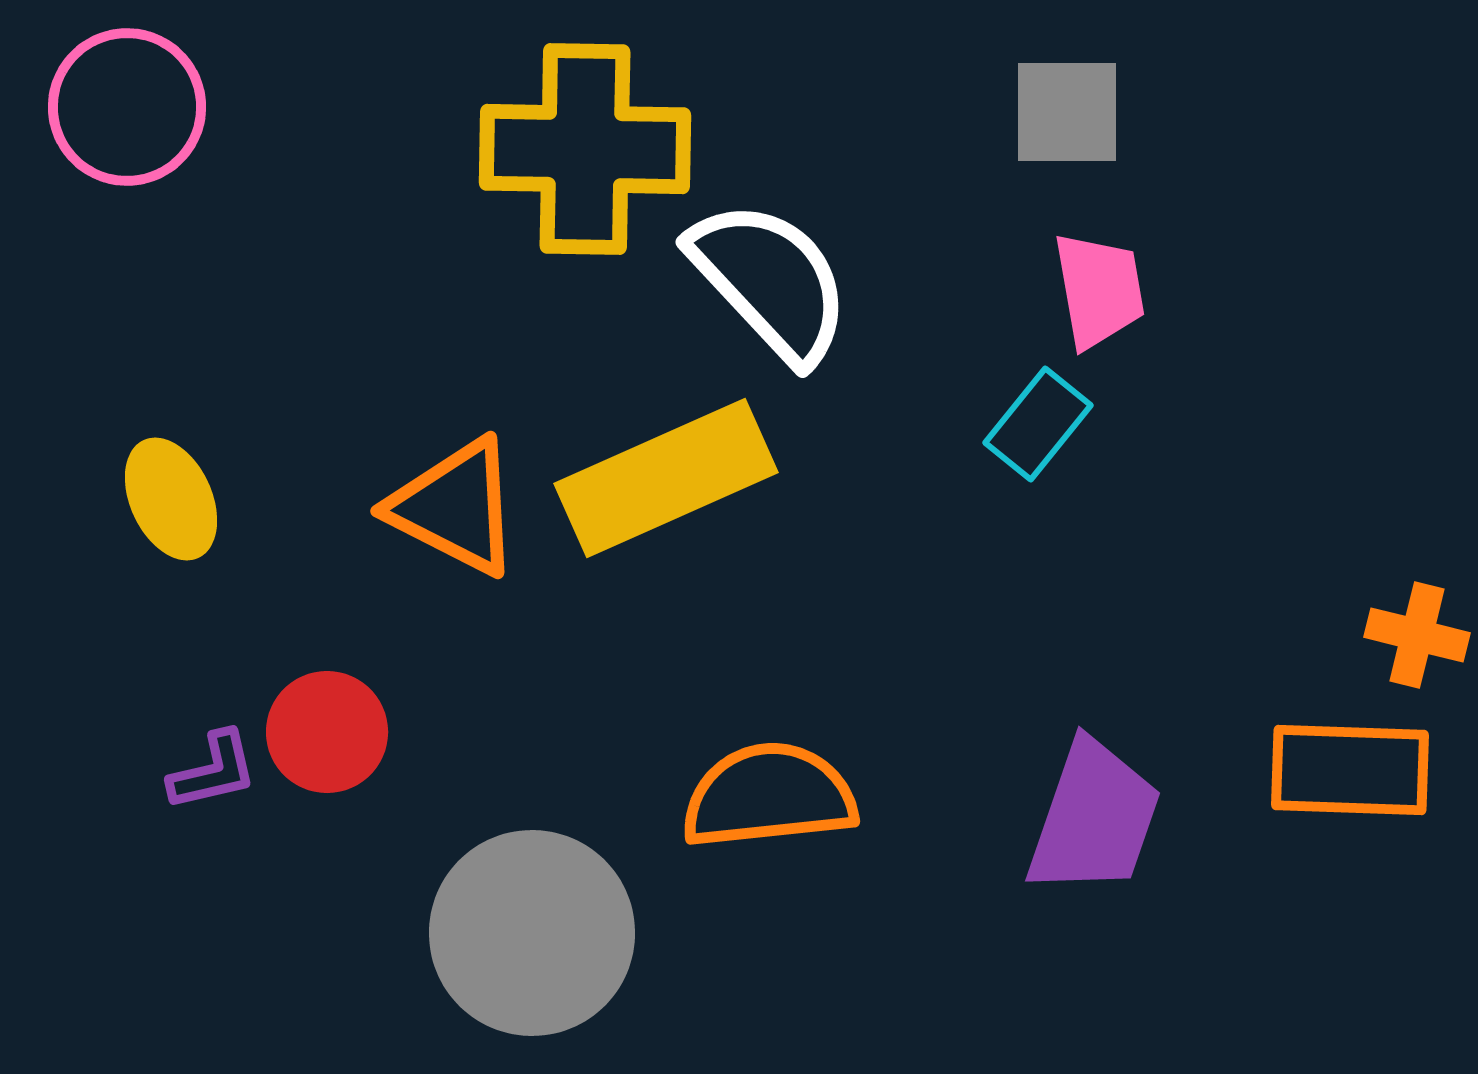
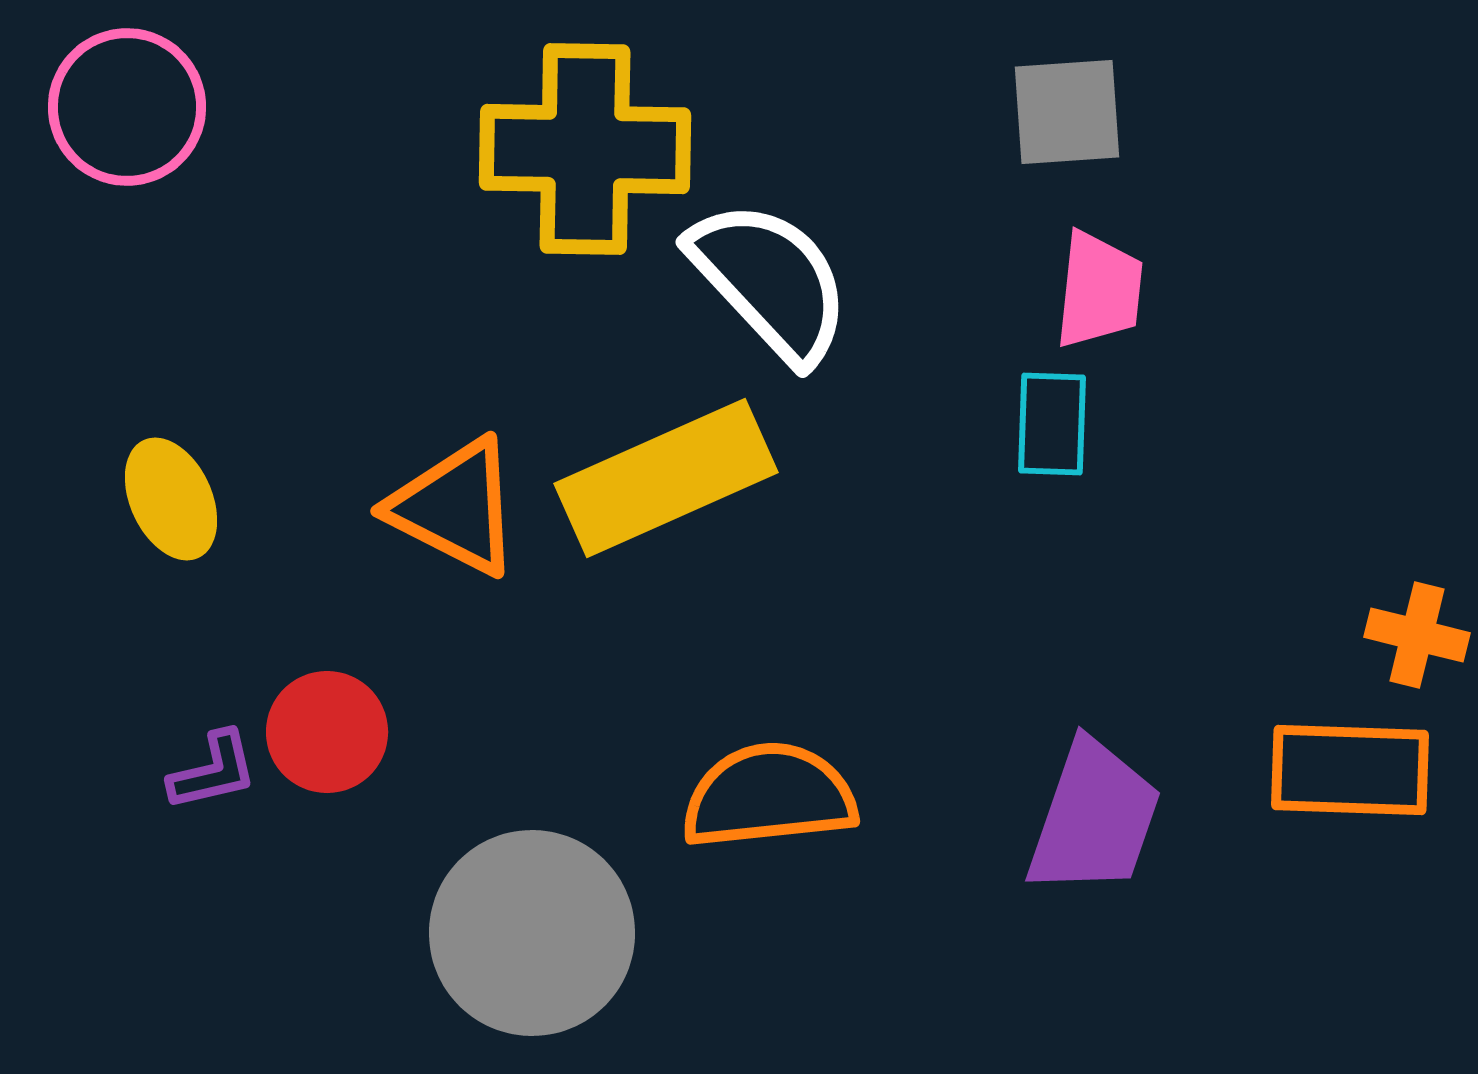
gray square: rotated 4 degrees counterclockwise
pink trapezoid: rotated 16 degrees clockwise
cyan rectangle: moved 14 px right; rotated 37 degrees counterclockwise
